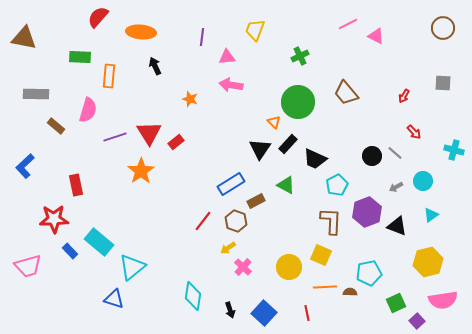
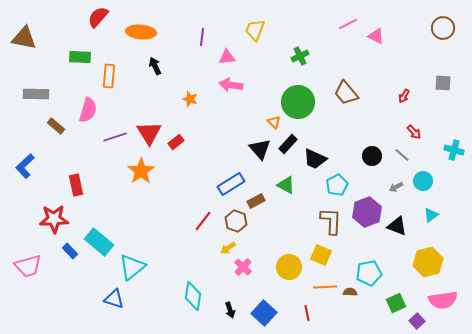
black triangle at (260, 149): rotated 15 degrees counterclockwise
gray line at (395, 153): moved 7 px right, 2 px down
